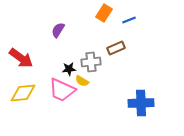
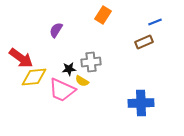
orange rectangle: moved 1 px left, 2 px down
blue line: moved 26 px right, 2 px down
purple semicircle: moved 2 px left
brown rectangle: moved 28 px right, 6 px up
yellow diamond: moved 11 px right, 16 px up
